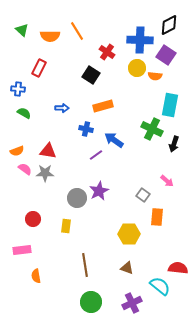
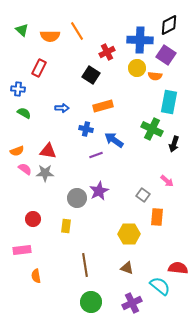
red cross at (107, 52): rotated 28 degrees clockwise
cyan rectangle at (170, 105): moved 1 px left, 3 px up
purple line at (96, 155): rotated 16 degrees clockwise
